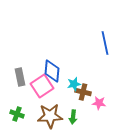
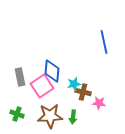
blue line: moved 1 px left, 1 px up
